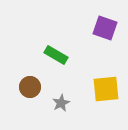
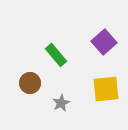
purple square: moved 1 px left, 14 px down; rotated 30 degrees clockwise
green rectangle: rotated 20 degrees clockwise
brown circle: moved 4 px up
